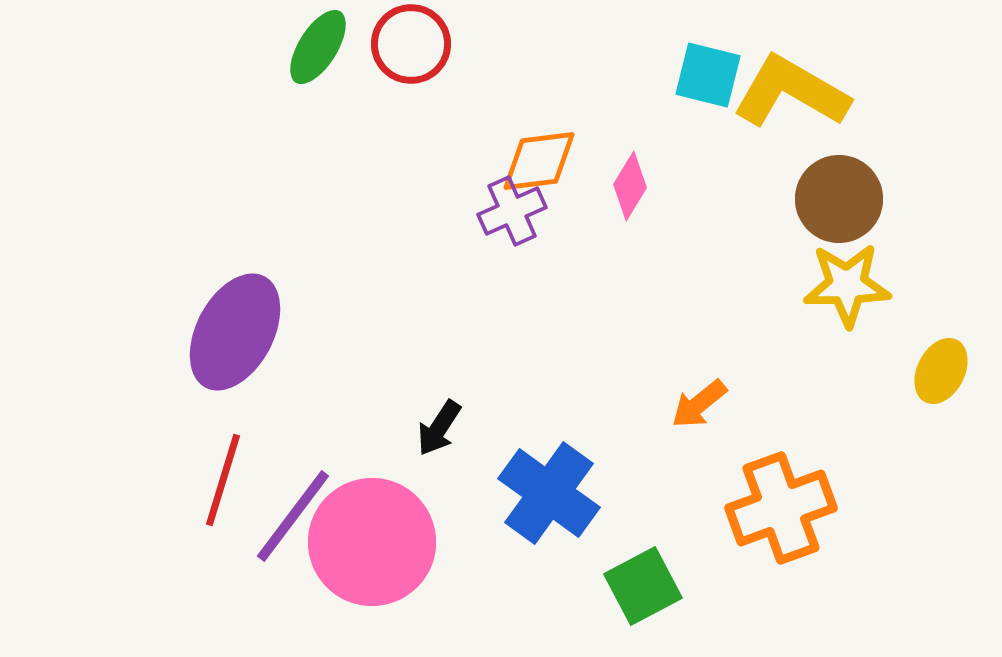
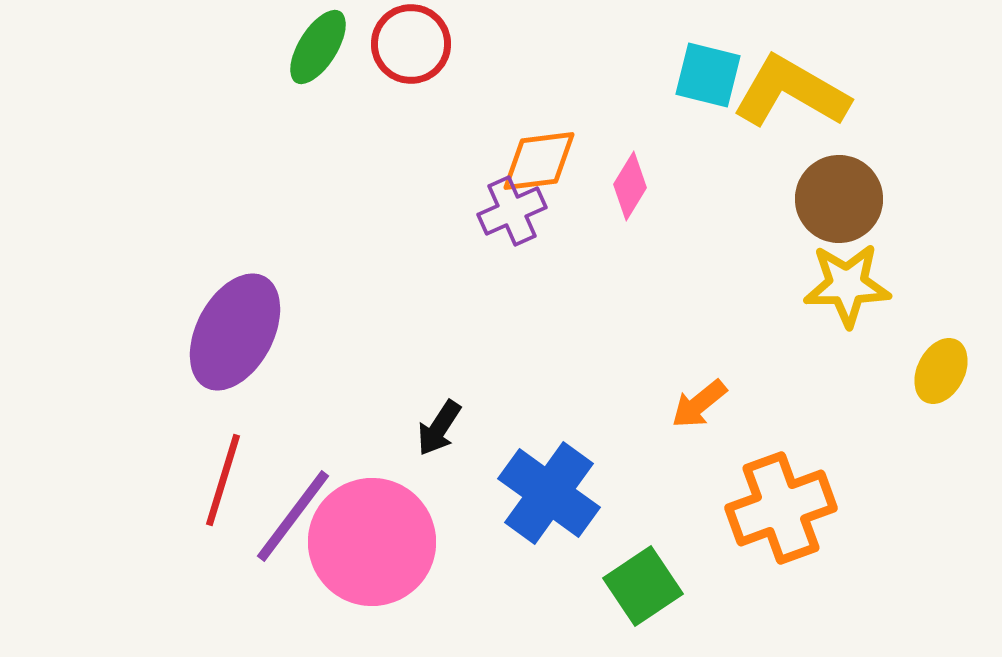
green square: rotated 6 degrees counterclockwise
